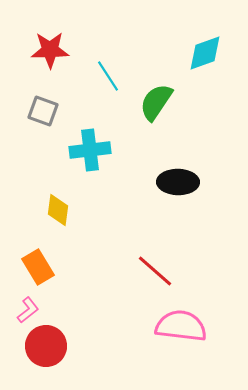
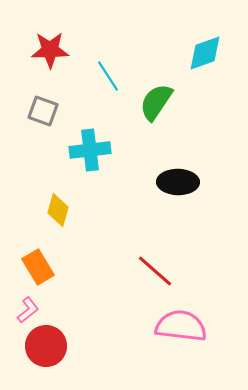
yellow diamond: rotated 8 degrees clockwise
